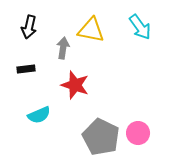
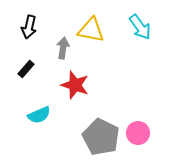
black rectangle: rotated 42 degrees counterclockwise
